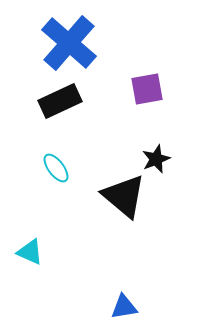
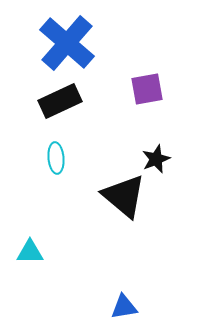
blue cross: moved 2 px left
cyan ellipse: moved 10 px up; rotated 32 degrees clockwise
cyan triangle: rotated 24 degrees counterclockwise
